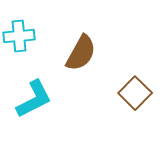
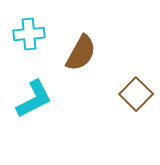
cyan cross: moved 10 px right, 2 px up
brown square: moved 1 px right, 1 px down
